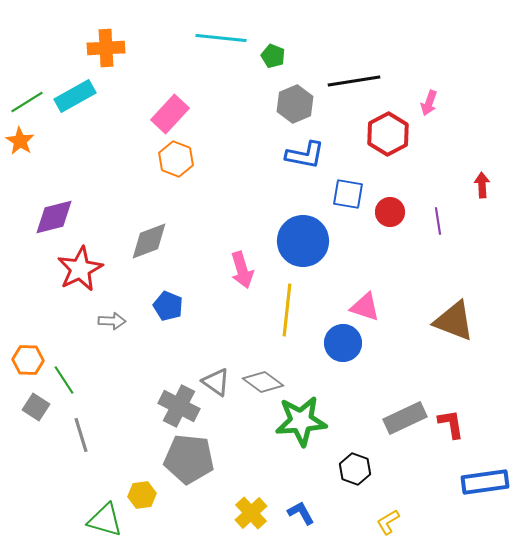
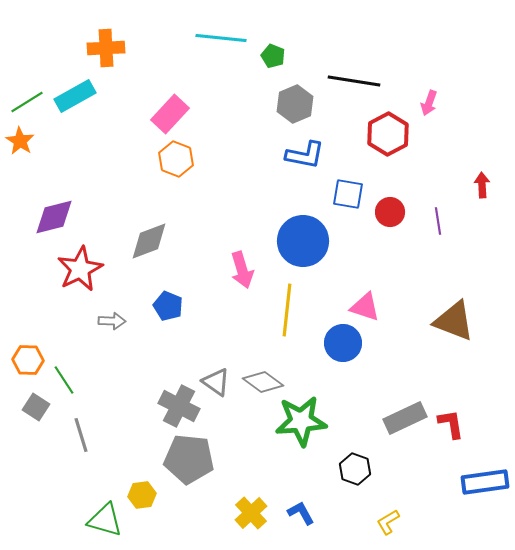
black line at (354, 81): rotated 18 degrees clockwise
